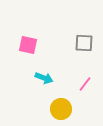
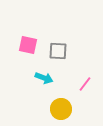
gray square: moved 26 px left, 8 px down
